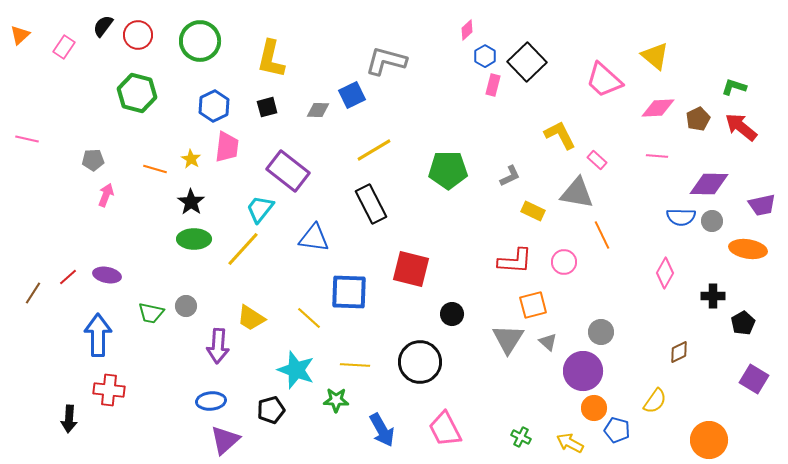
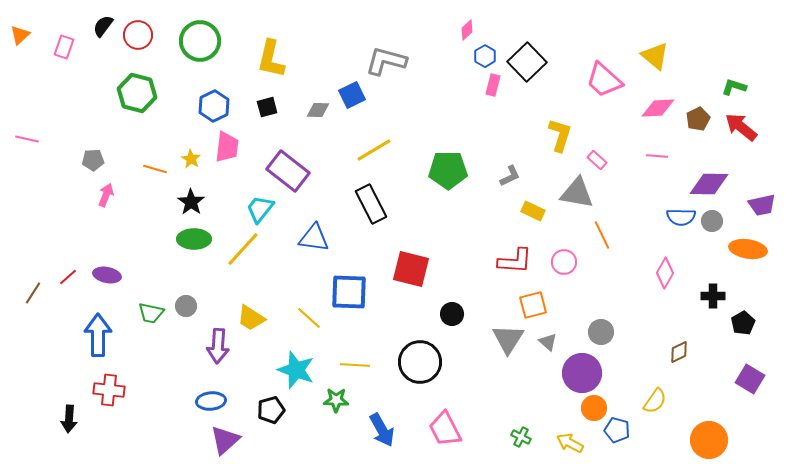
pink rectangle at (64, 47): rotated 15 degrees counterclockwise
yellow L-shape at (560, 135): rotated 44 degrees clockwise
purple circle at (583, 371): moved 1 px left, 2 px down
purple square at (754, 379): moved 4 px left
